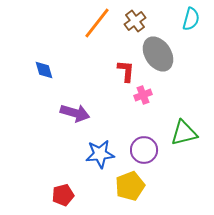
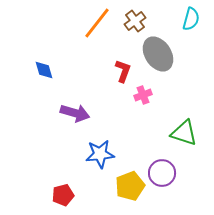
red L-shape: moved 3 px left; rotated 15 degrees clockwise
green triangle: rotated 32 degrees clockwise
purple circle: moved 18 px right, 23 px down
